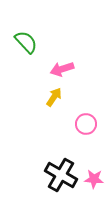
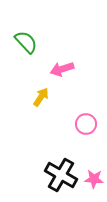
yellow arrow: moved 13 px left
